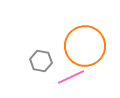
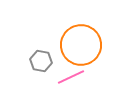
orange circle: moved 4 px left, 1 px up
